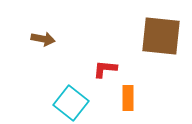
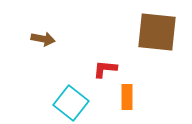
brown square: moved 4 px left, 4 px up
orange rectangle: moved 1 px left, 1 px up
